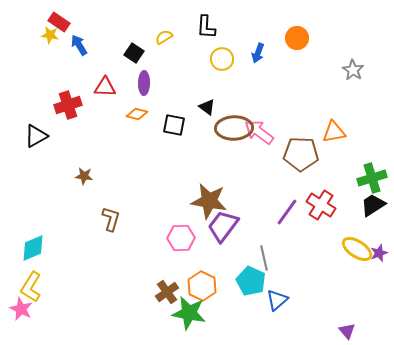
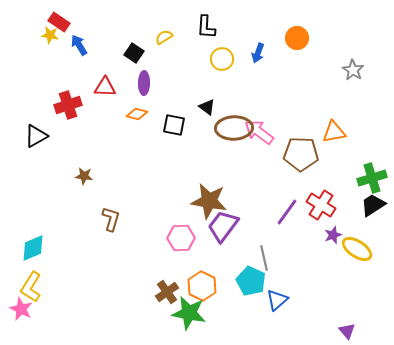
purple star at (379, 253): moved 46 px left, 18 px up
